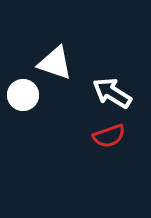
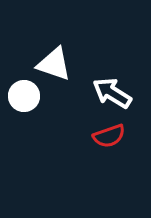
white triangle: moved 1 px left, 1 px down
white circle: moved 1 px right, 1 px down
